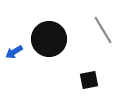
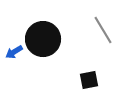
black circle: moved 6 px left
